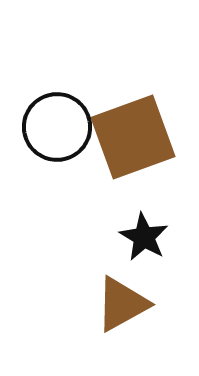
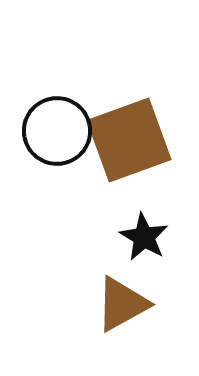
black circle: moved 4 px down
brown square: moved 4 px left, 3 px down
